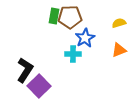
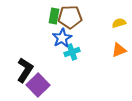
blue star: moved 23 px left
cyan cross: moved 1 px left, 2 px up; rotated 21 degrees counterclockwise
purple square: moved 1 px left, 1 px up
